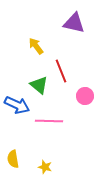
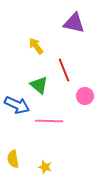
red line: moved 3 px right, 1 px up
